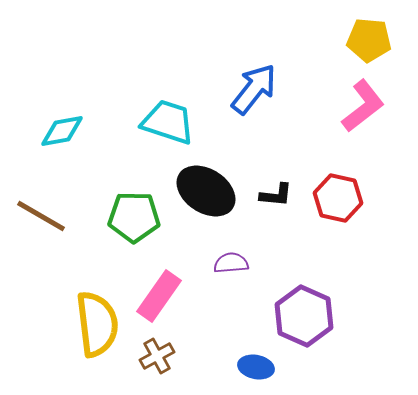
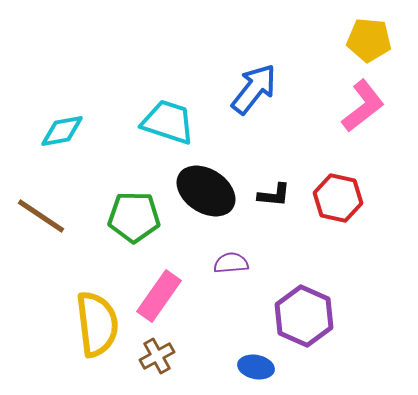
black L-shape: moved 2 px left
brown line: rotated 4 degrees clockwise
